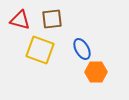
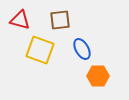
brown square: moved 8 px right, 1 px down
orange hexagon: moved 2 px right, 4 px down
